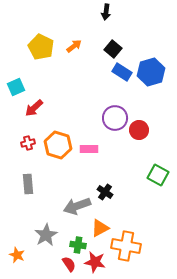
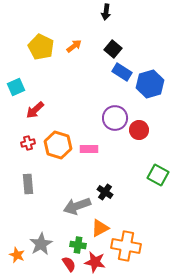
blue hexagon: moved 1 px left, 12 px down
red arrow: moved 1 px right, 2 px down
gray star: moved 5 px left, 9 px down
